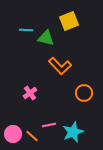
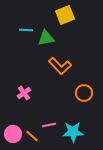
yellow square: moved 4 px left, 6 px up
green triangle: rotated 24 degrees counterclockwise
pink cross: moved 6 px left
cyan star: rotated 20 degrees clockwise
